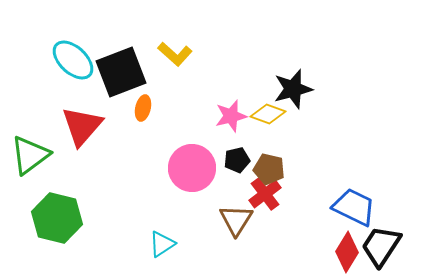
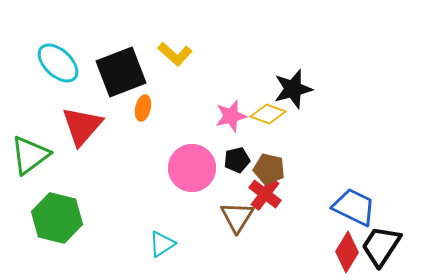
cyan ellipse: moved 15 px left, 3 px down
red cross: rotated 16 degrees counterclockwise
brown triangle: moved 1 px right, 3 px up
